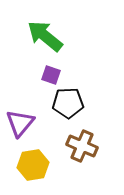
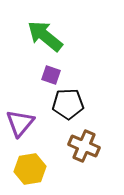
black pentagon: moved 1 px down
brown cross: moved 2 px right
yellow hexagon: moved 3 px left, 4 px down
